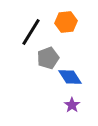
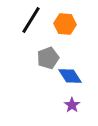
orange hexagon: moved 1 px left, 2 px down; rotated 10 degrees clockwise
black line: moved 12 px up
blue diamond: moved 1 px up
